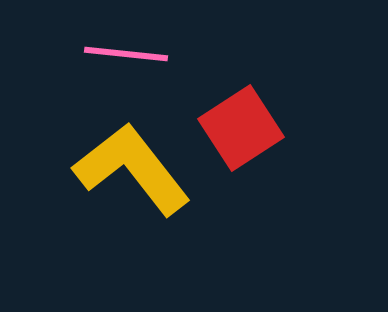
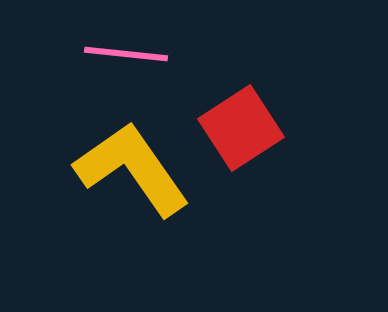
yellow L-shape: rotated 3 degrees clockwise
